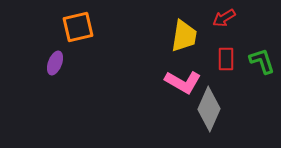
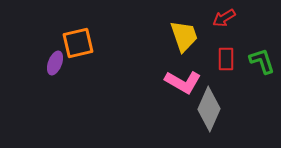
orange square: moved 16 px down
yellow trapezoid: rotated 28 degrees counterclockwise
